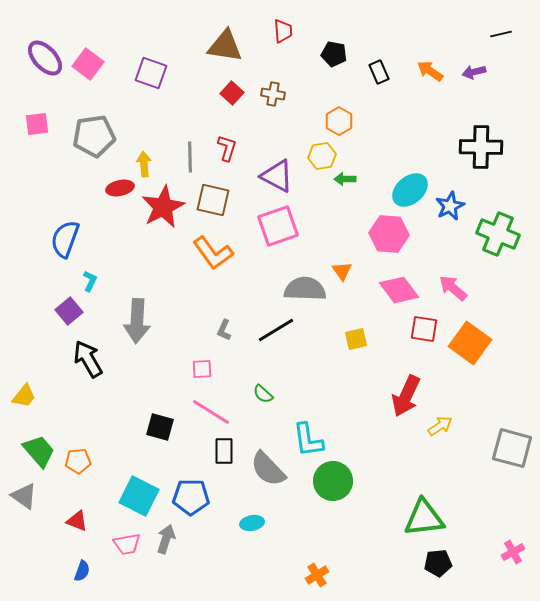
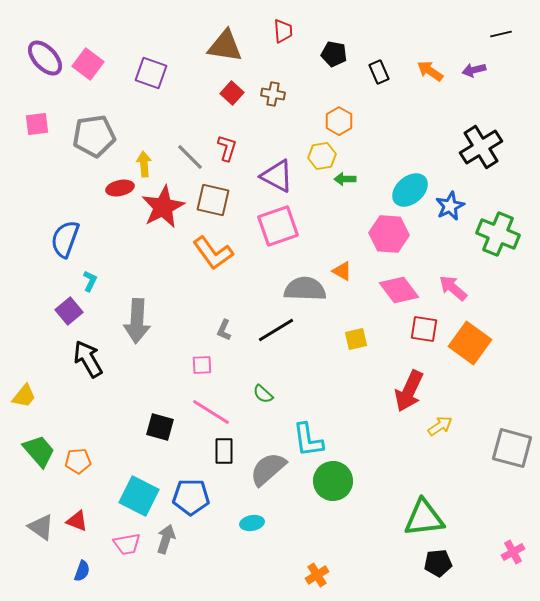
purple arrow at (474, 72): moved 2 px up
black cross at (481, 147): rotated 33 degrees counterclockwise
gray line at (190, 157): rotated 44 degrees counterclockwise
orange triangle at (342, 271): rotated 25 degrees counterclockwise
pink square at (202, 369): moved 4 px up
red arrow at (406, 396): moved 3 px right, 5 px up
gray semicircle at (268, 469): rotated 93 degrees clockwise
gray triangle at (24, 496): moved 17 px right, 31 px down
